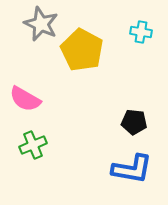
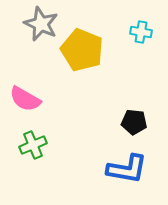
yellow pentagon: rotated 6 degrees counterclockwise
blue L-shape: moved 5 px left
